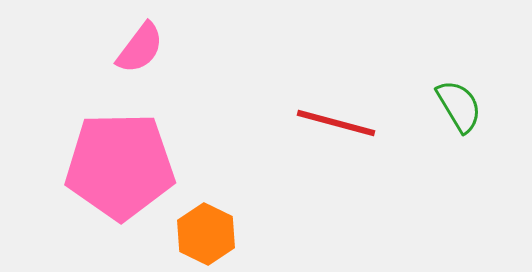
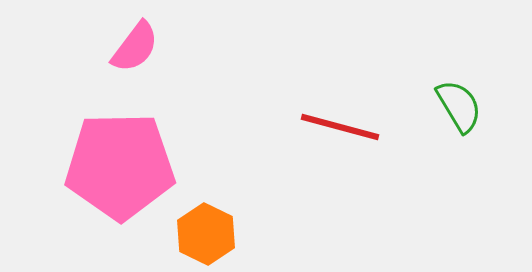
pink semicircle: moved 5 px left, 1 px up
red line: moved 4 px right, 4 px down
